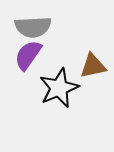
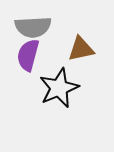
purple semicircle: rotated 20 degrees counterclockwise
brown triangle: moved 12 px left, 17 px up
